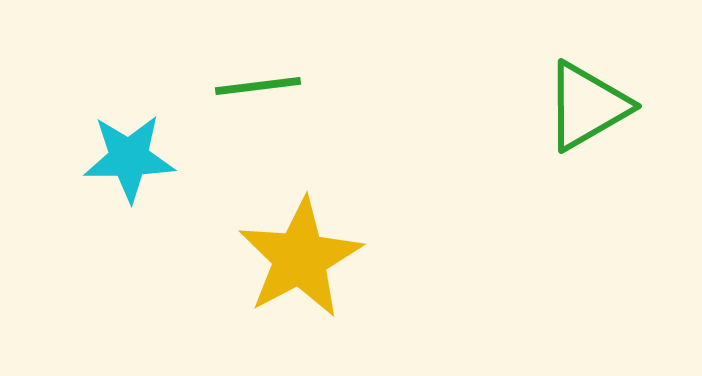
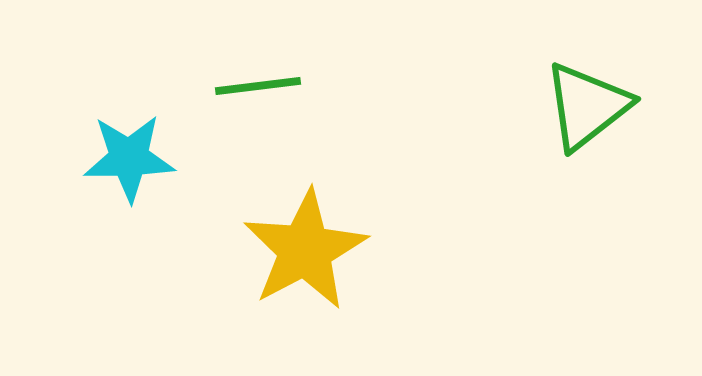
green triangle: rotated 8 degrees counterclockwise
yellow star: moved 5 px right, 8 px up
